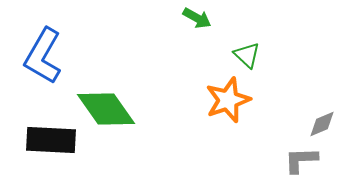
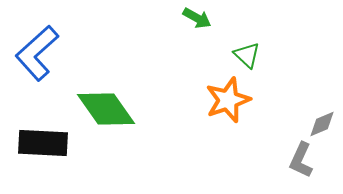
blue L-shape: moved 6 px left, 3 px up; rotated 18 degrees clockwise
black rectangle: moved 8 px left, 3 px down
gray L-shape: rotated 63 degrees counterclockwise
